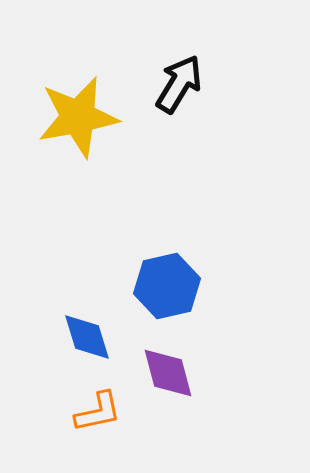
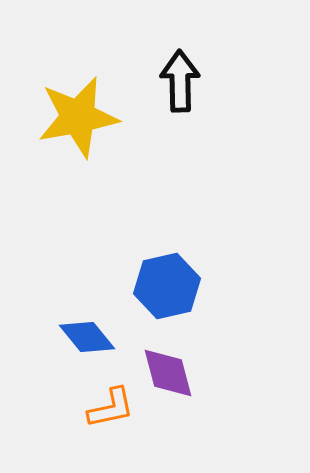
black arrow: moved 1 px right, 3 px up; rotated 32 degrees counterclockwise
blue diamond: rotated 22 degrees counterclockwise
orange L-shape: moved 13 px right, 4 px up
